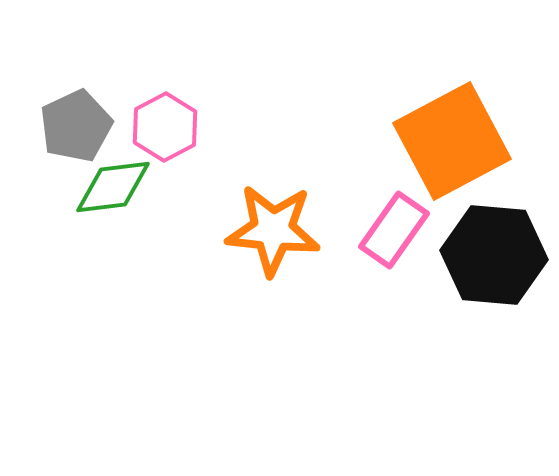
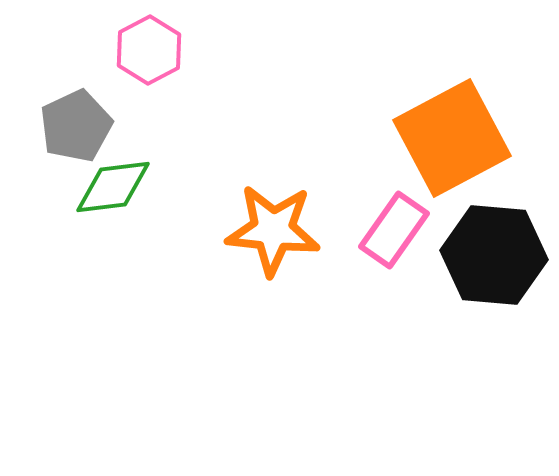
pink hexagon: moved 16 px left, 77 px up
orange square: moved 3 px up
